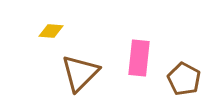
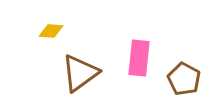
brown triangle: rotated 9 degrees clockwise
